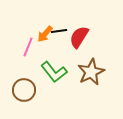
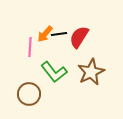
black line: moved 3 px down
pink line: moved 2 px right; rotated 18 degrees counterclockwise
brown circle: moved 5 px right, 4 px down
